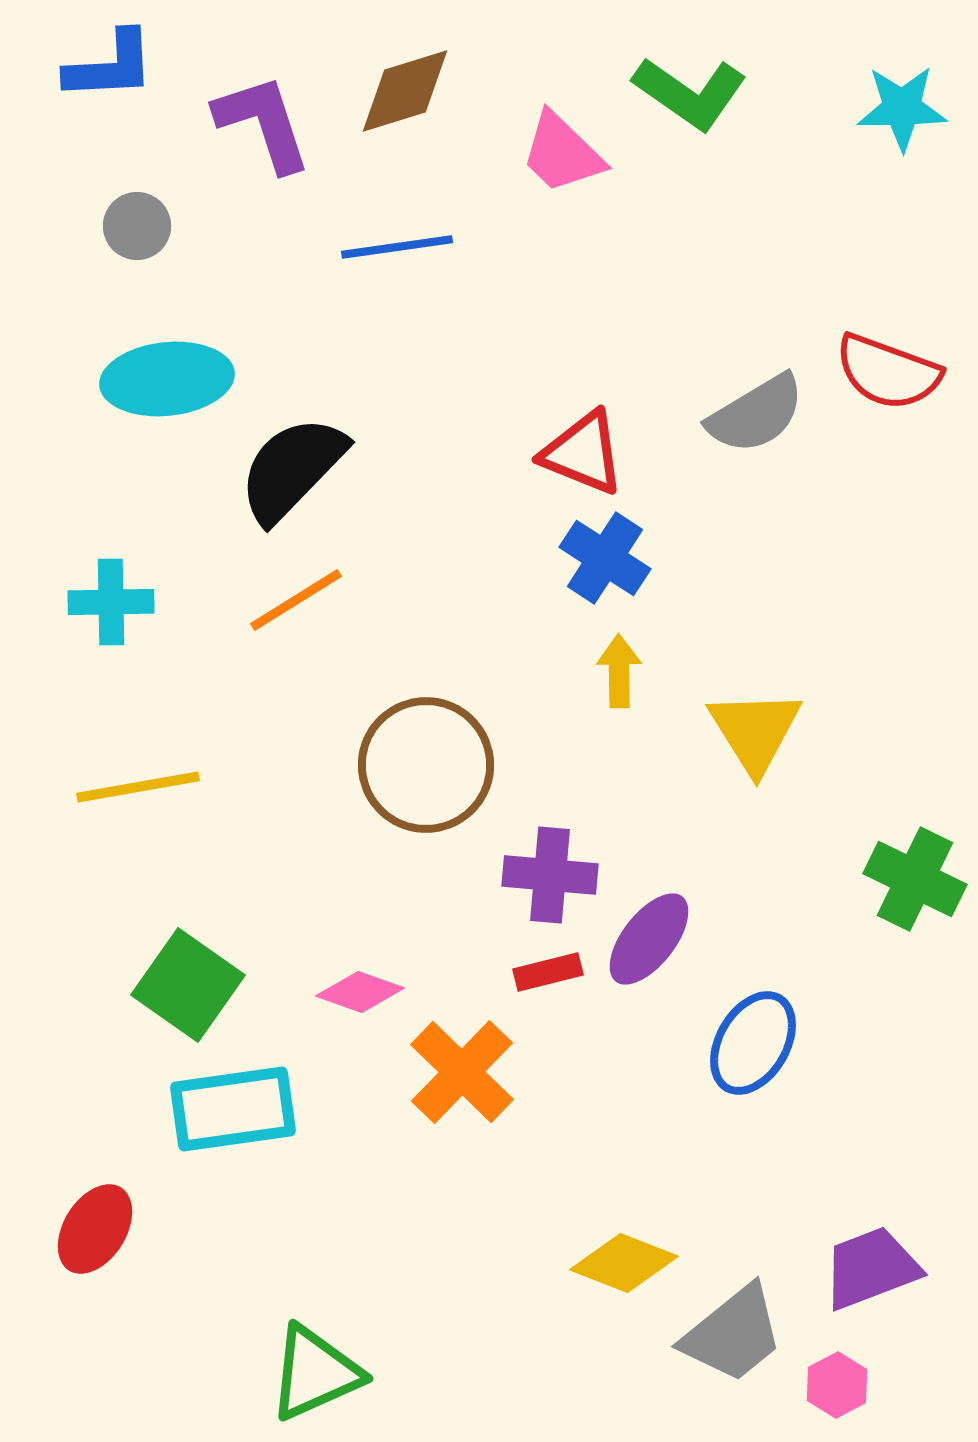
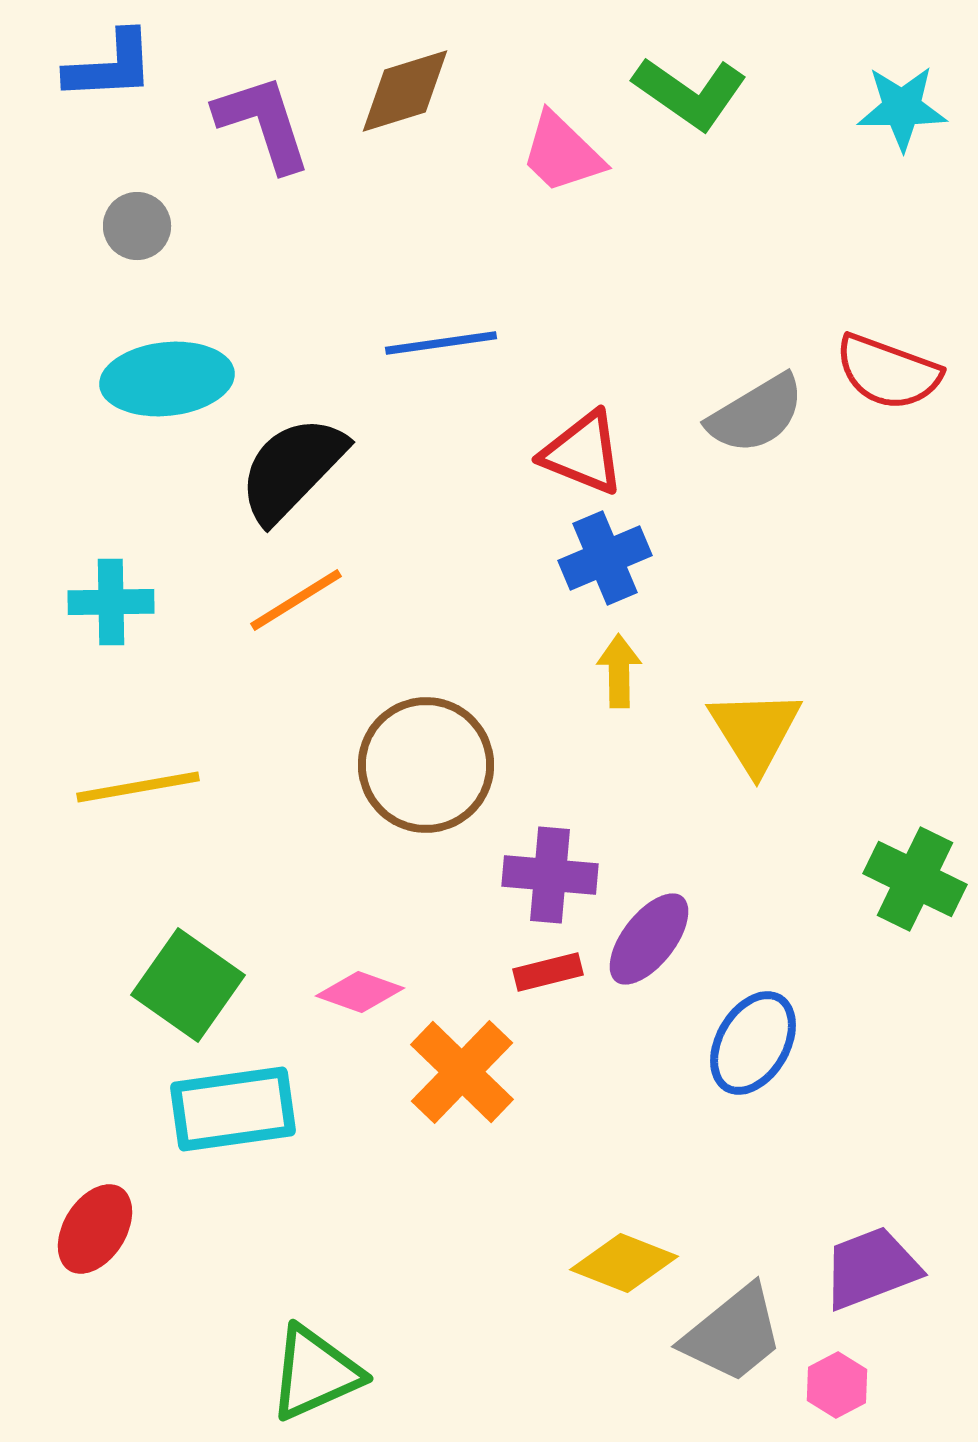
blue line: moved 44 px right, 96 px down
blue cross: rotated 34 degrees clockwise
